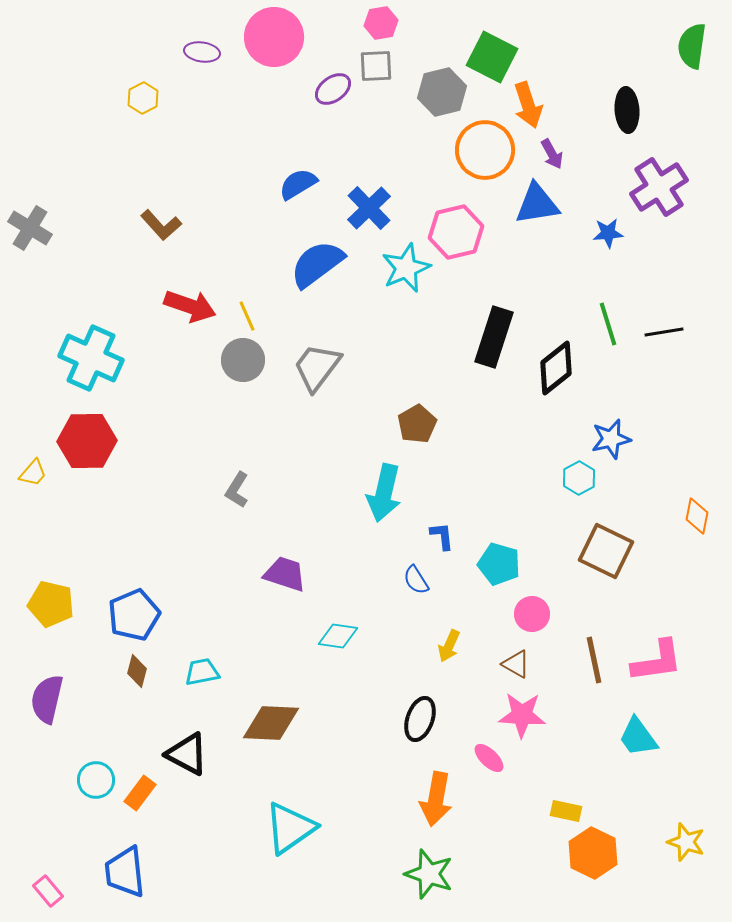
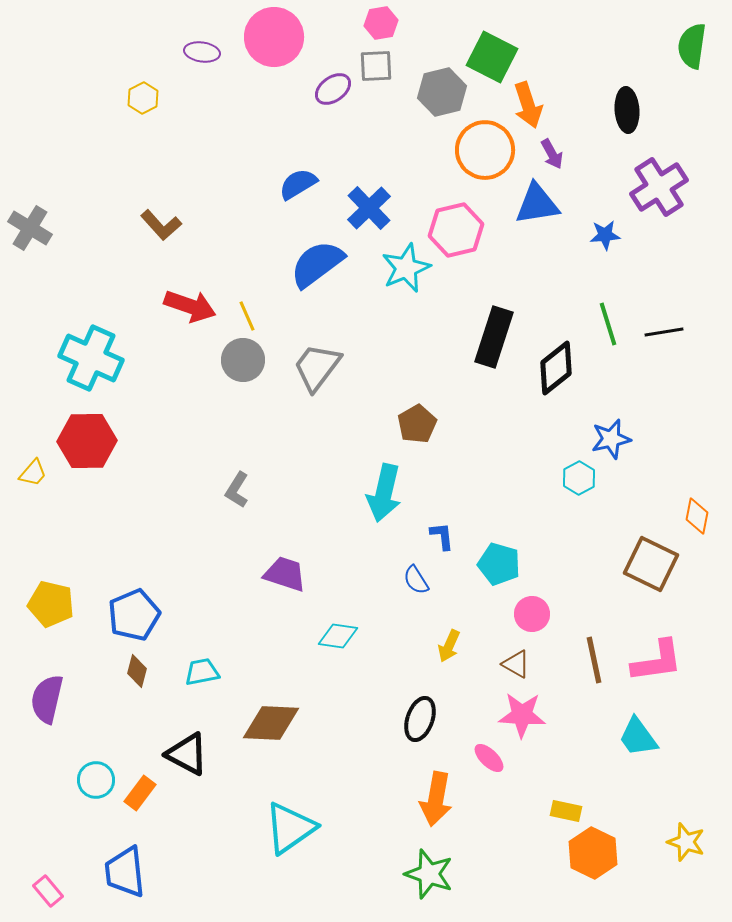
pink hexagon at (456, 232): moved 2 px up
blue star at (608, 233): moved 3 px left, 2 px down
brown square at (606, 551): moved 45 px right, 13 px down
